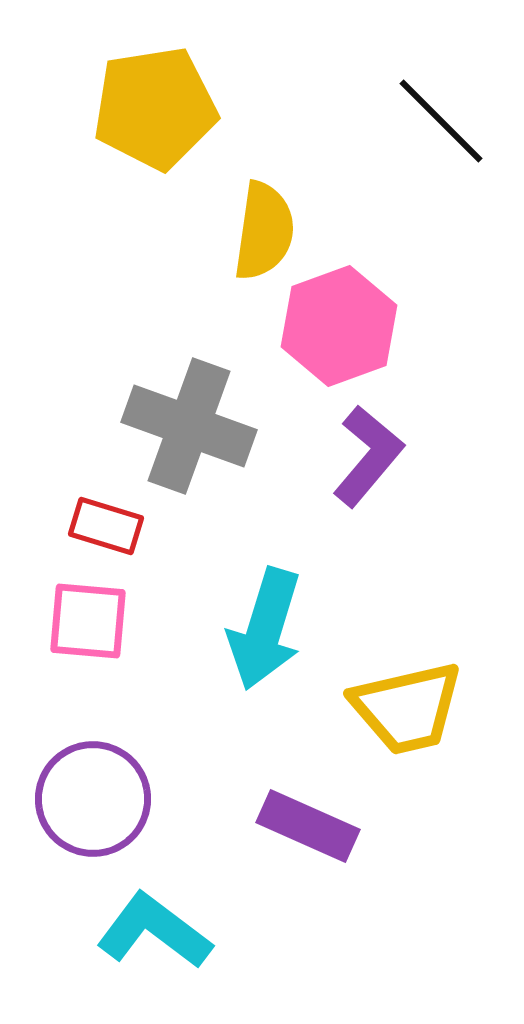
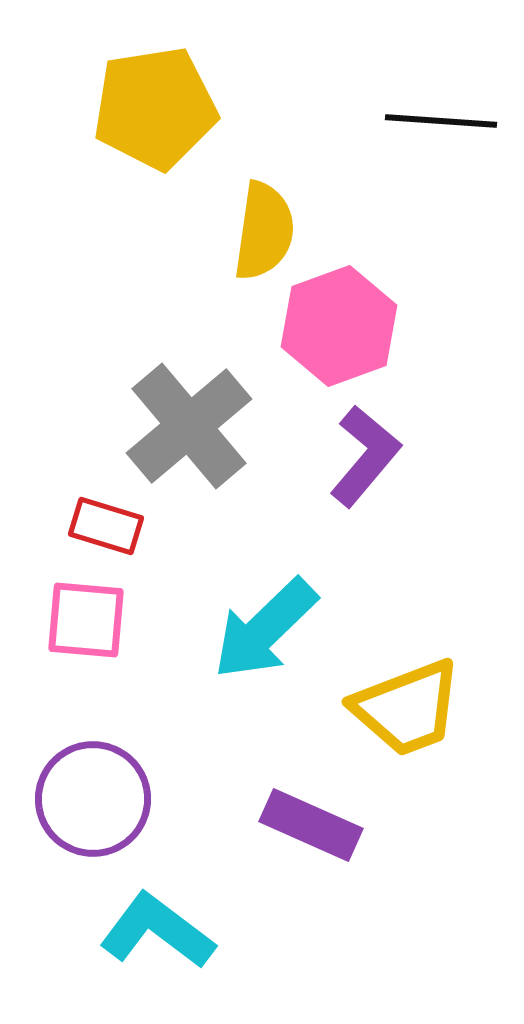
black line: rotated 41 degrees counterclockwise
gray cross: rotated 30 degrees clockwise
purple L-shape: moved 3 px left
pink square: moved 2 px left, 1 px up
cyan arrow: rotated 29 degrees clockwise
yellow trapezoid: rotated 8 degrees counterclockwise
purple rectangle: moved 3 px right, 1 px up
cyan L-shape: moved 3 px right
